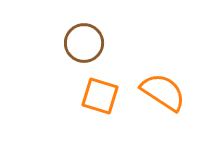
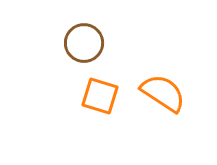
orange semicircle: moved 1 px down
